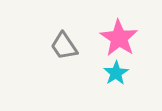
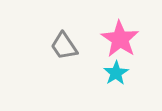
pink star: moved 1 px right, 1 px down
